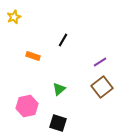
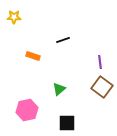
yellow star: rotated 24 degrees clockwise
black line: rotated 40 degrees clockwise
purple line: rotated 64 degrees counterclockwise
brown square: rotated 15 degrees counterclockwise
pink hexagon: moved 4 px down
black square: moved 9 px right; rotated 18 degrees counterclockwise
